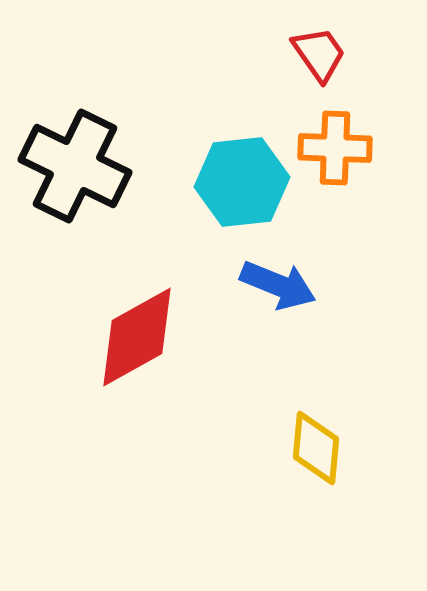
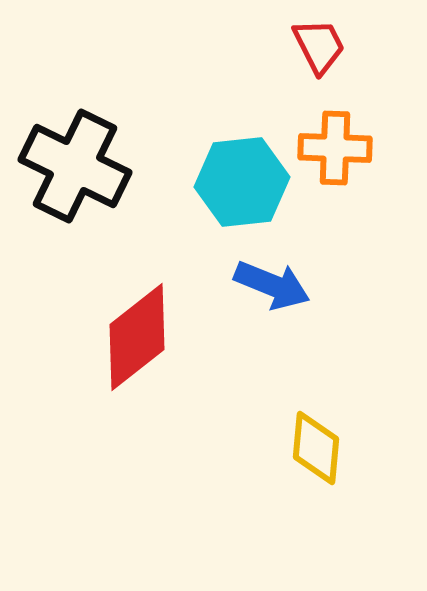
red trapezoid: moved 8 px up; rotated 8 degrees clockwise
blue arrow: moved 6 px left
red diamond: rotated 9 degrees counterclockwise
